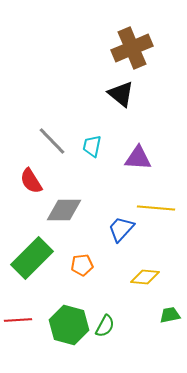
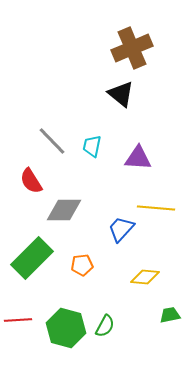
green hexagon: moved 3 px left, 3 px down
